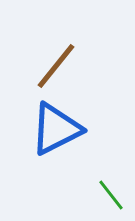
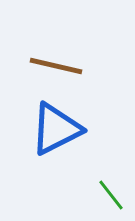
brown line: rotated 64 degrees clockwise
